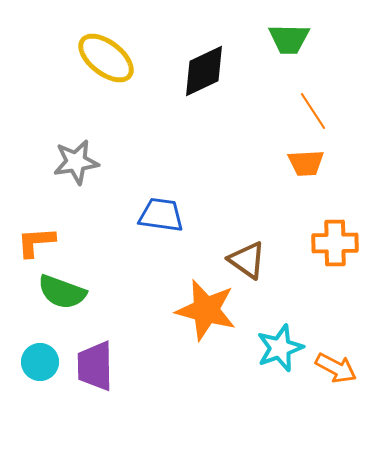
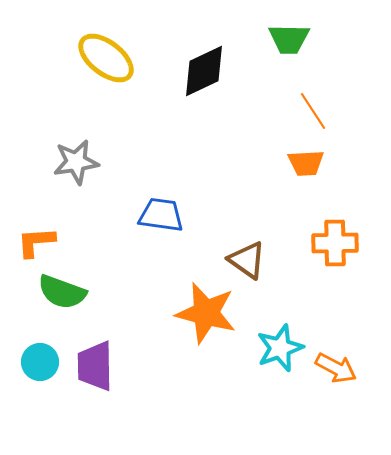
orange star: moved 3 px down
